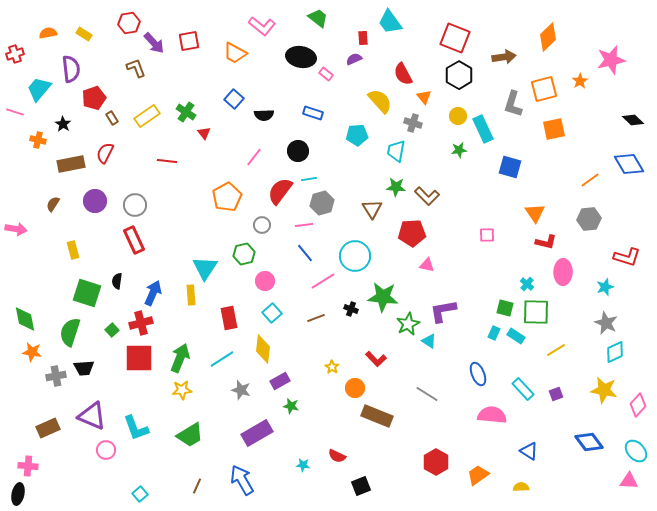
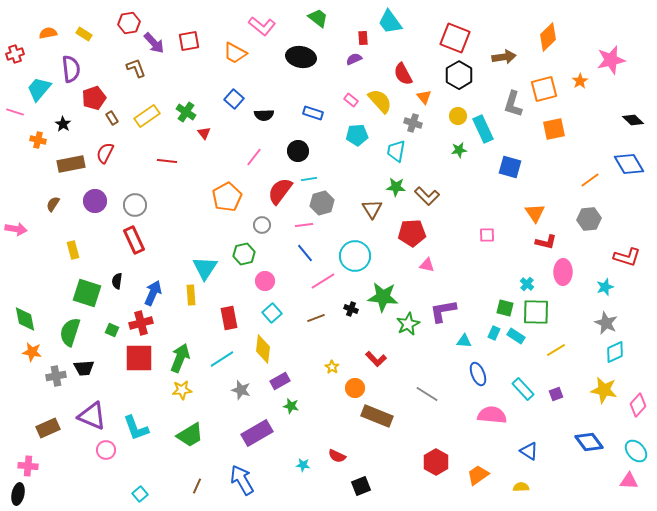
pink rectangle at (326, 74): moved 25 px right, 26 px down
green square at (112, 330): rotated 24 degrees counterclockwise
cyan triangle at (429, 341): moved 35 px right; rotated 28 degrees counterclockwise
